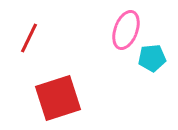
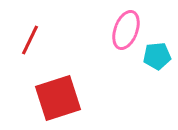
red line: moved 1 px right, 2 px down
cyan pentagon: moved 5 px right, 2 px up
